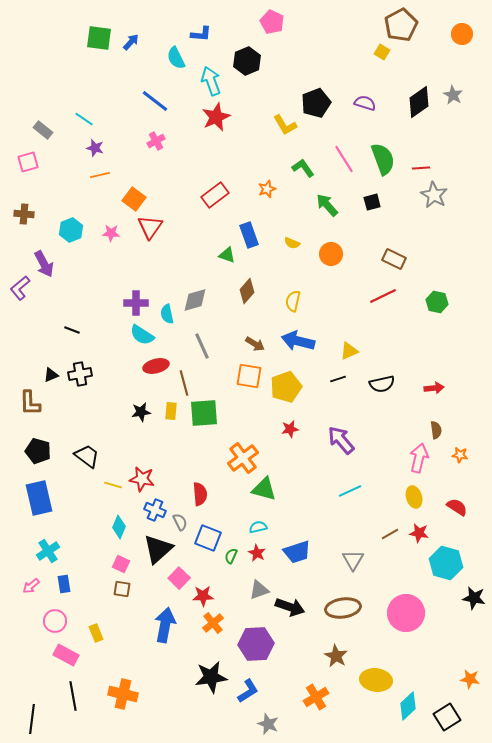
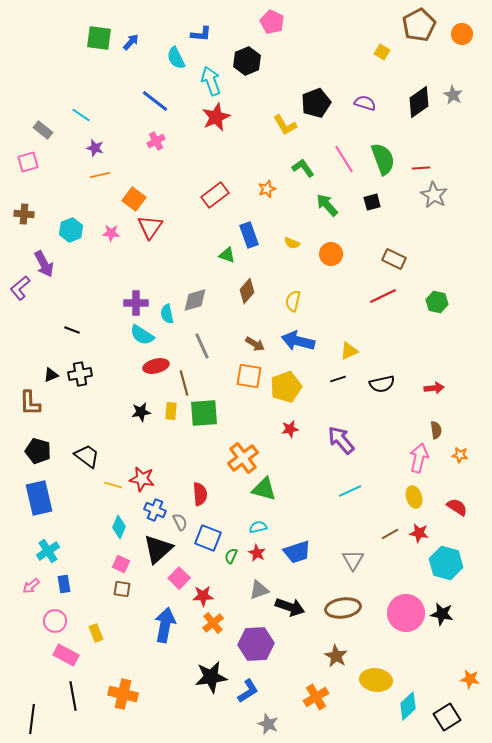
brown pentagon at (401, 25): moved 18 px right
cyan line at (84, 119): moved 3 px left, 4 px up
black star at (474, 598): moved 32 px left, 16 px down
